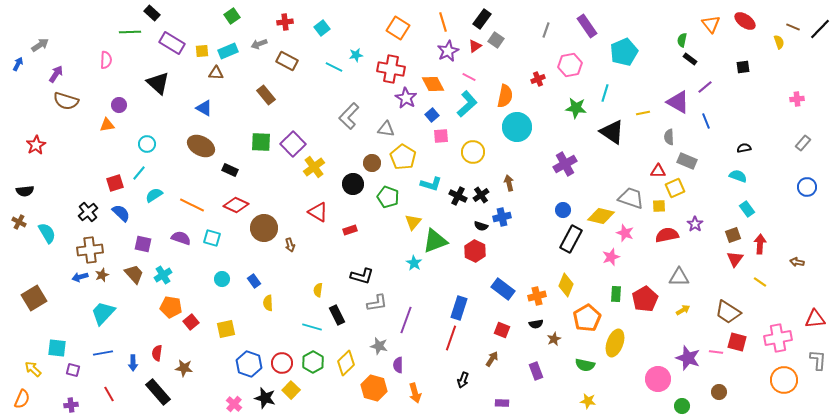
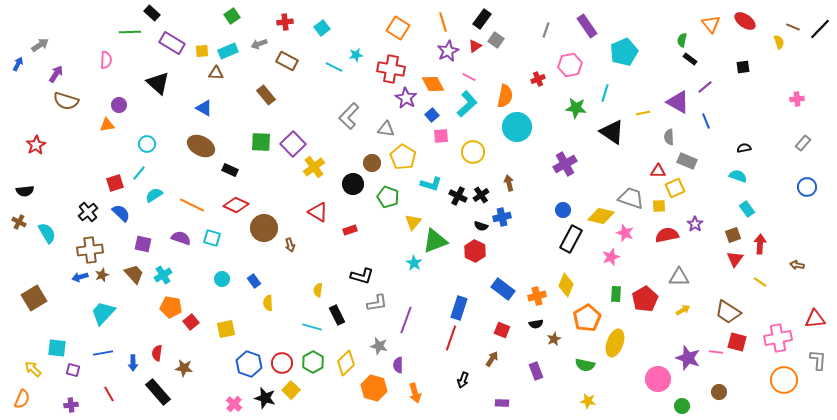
brown arrow at (797, 262): moved 3 px down
